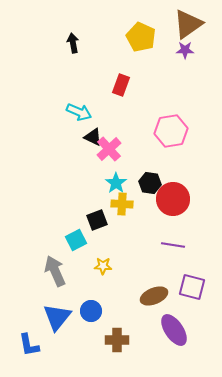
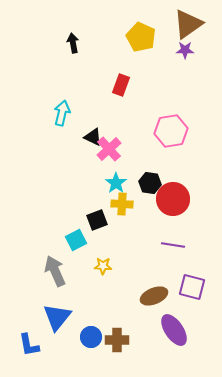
cyan arrow: moved 17 px left, 1 px down; rotated 100 degrees counterclockwise
blue circle: moved 26 px down
